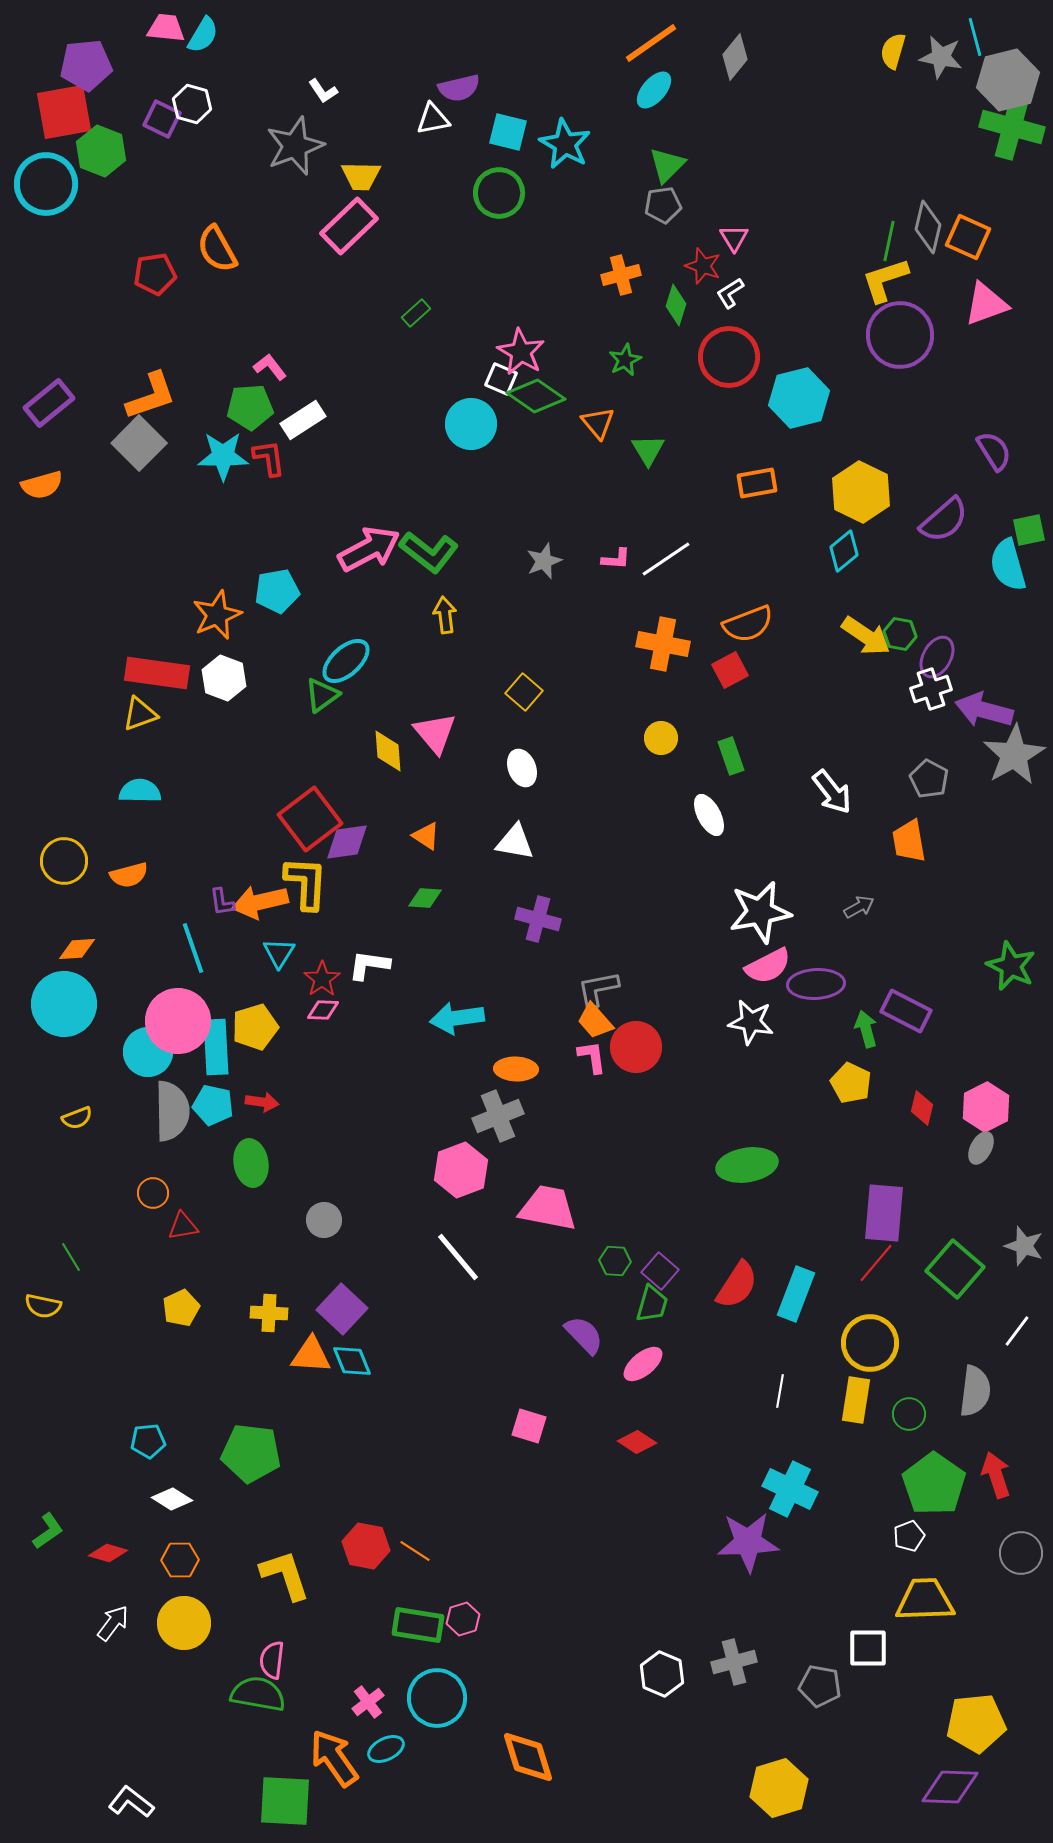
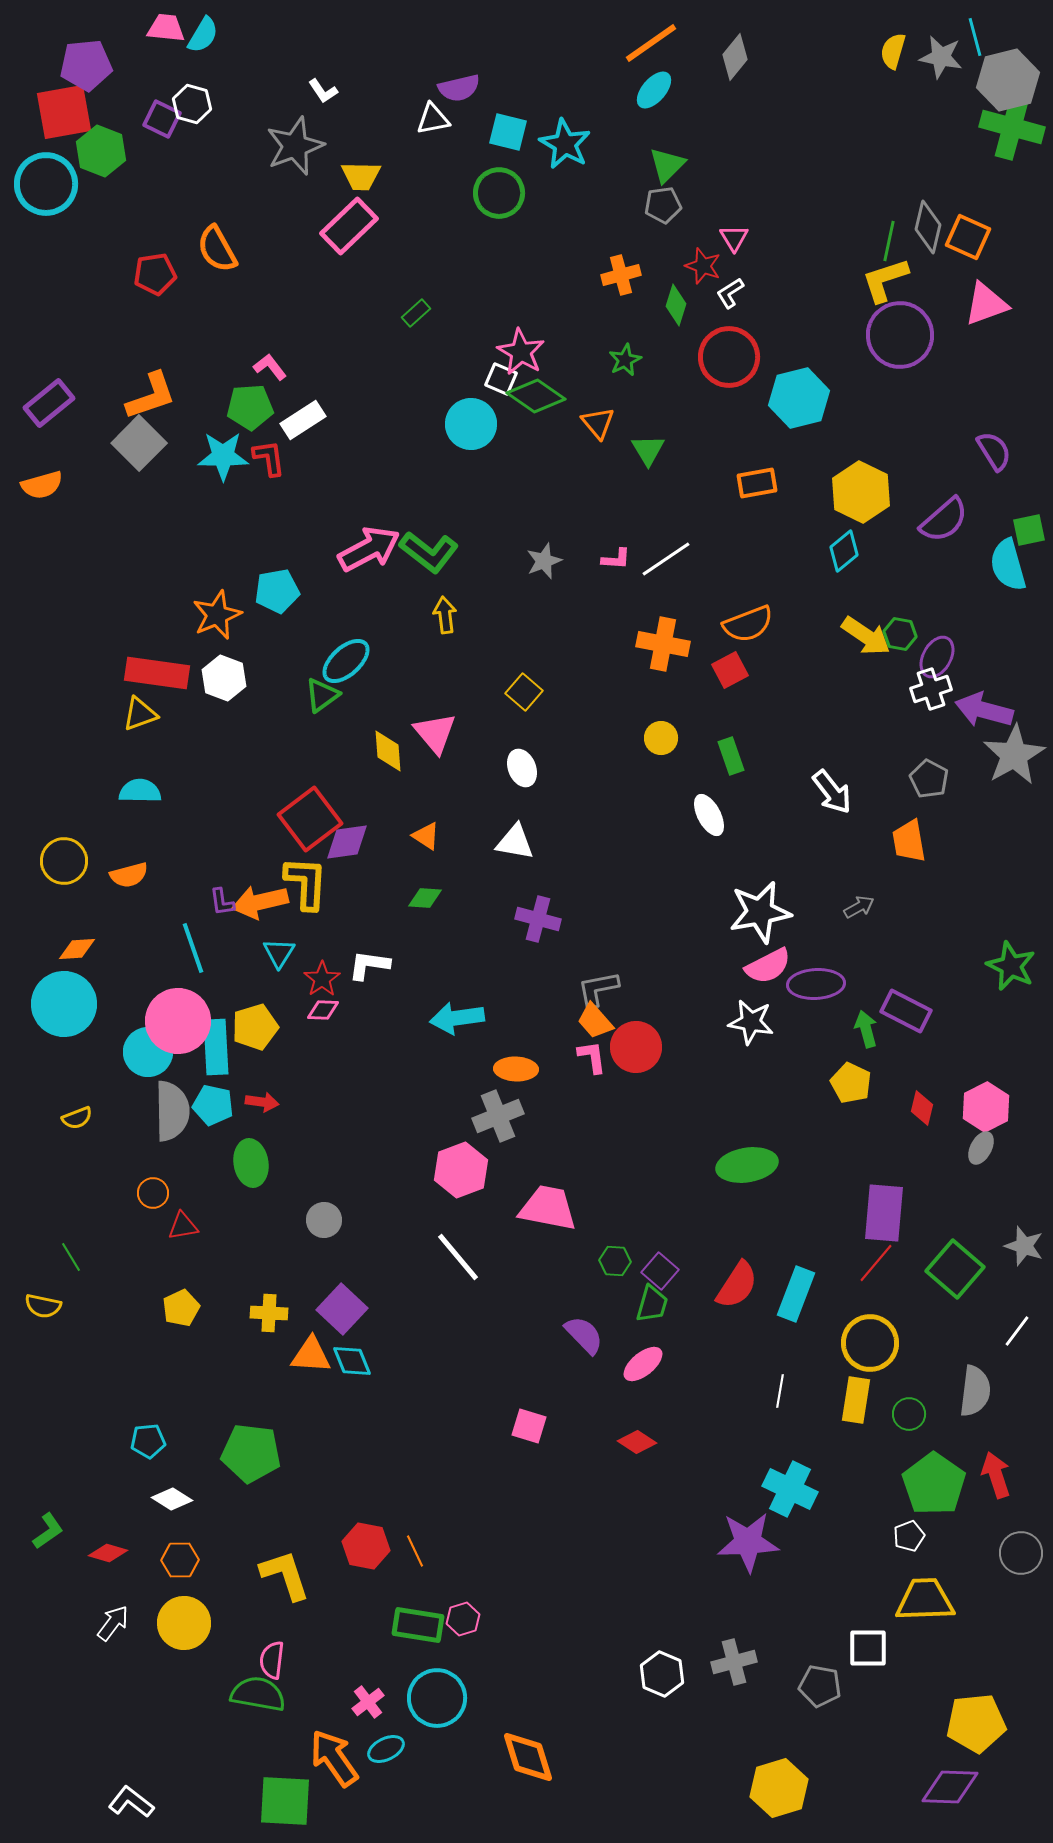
orange line at (415, 1551): rotated 32 degrees clockwise
